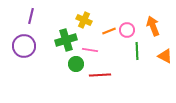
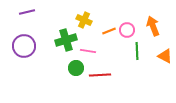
purple line: moved 4 px left, 4 px up; rotated 63 degrees clockwise
pink line: moved 2 px left, 1 px down
green circle: moved 4 px down
